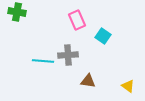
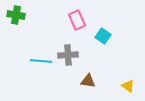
green cross: moved 1 px left, 3 px down
cyan line: moved 2 px left
